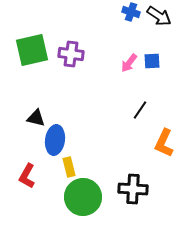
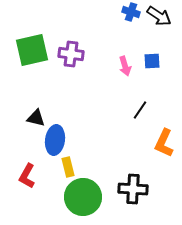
pink arrow: moved 4 px left, 3 px down; rotated 54 degrees counterclockwise
yellow rectangle: moved 1 px left
